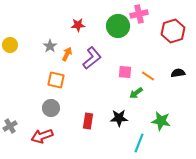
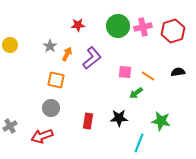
pink cross: moved 4 px right, 13 px down
black semicircle: moved 1 px up
